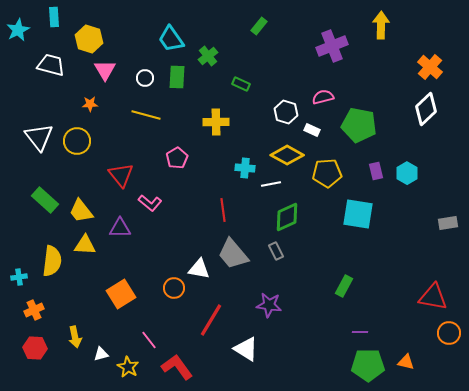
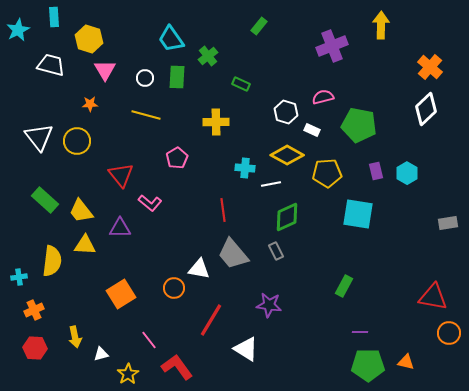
yellow star at (128, 367): moved 7 px down; rotated 10 degrees clockwise
